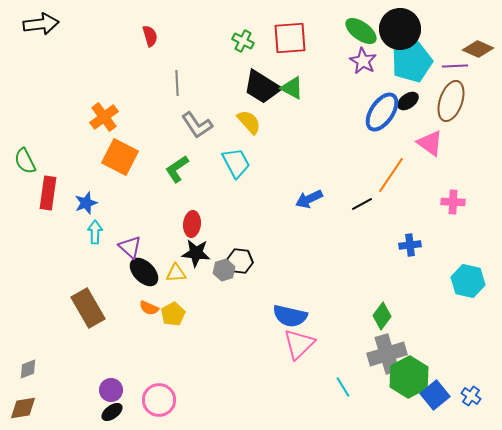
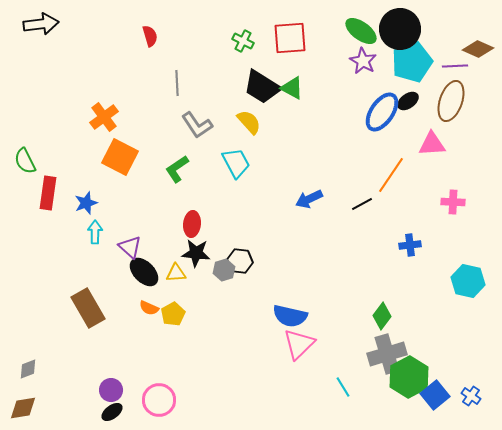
pink triangle at (430, 143): moved 2 px right, 1 px down; rotated 40 degrees counterclockwise
